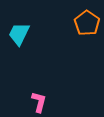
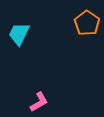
pink L-shape: rotated 45 degrees clockwise
